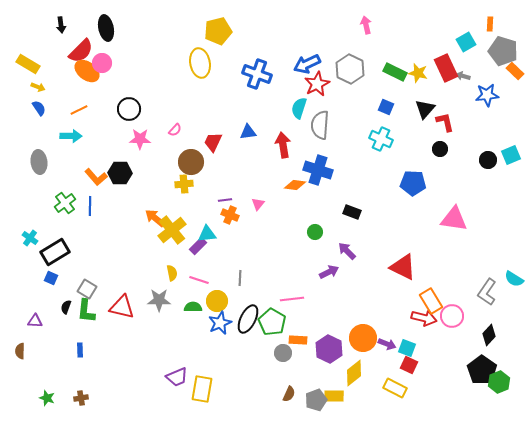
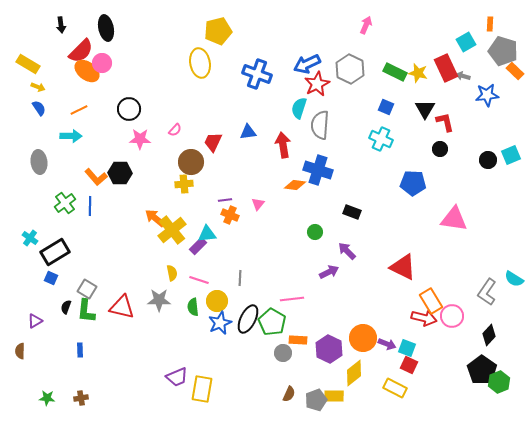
pink arrow at (366, 25): rotated 36 degrees clockwise
black triangle at (425, 109): rotated 10 degrees counterclockwise
green semicircle at (193, 307): rotated 96 degrees counterclockwise
purple triangle at (35, 321): rotated 35 degrees counterclockwise
green star at (47, 398): rotated 14 degrees counterclockwise
